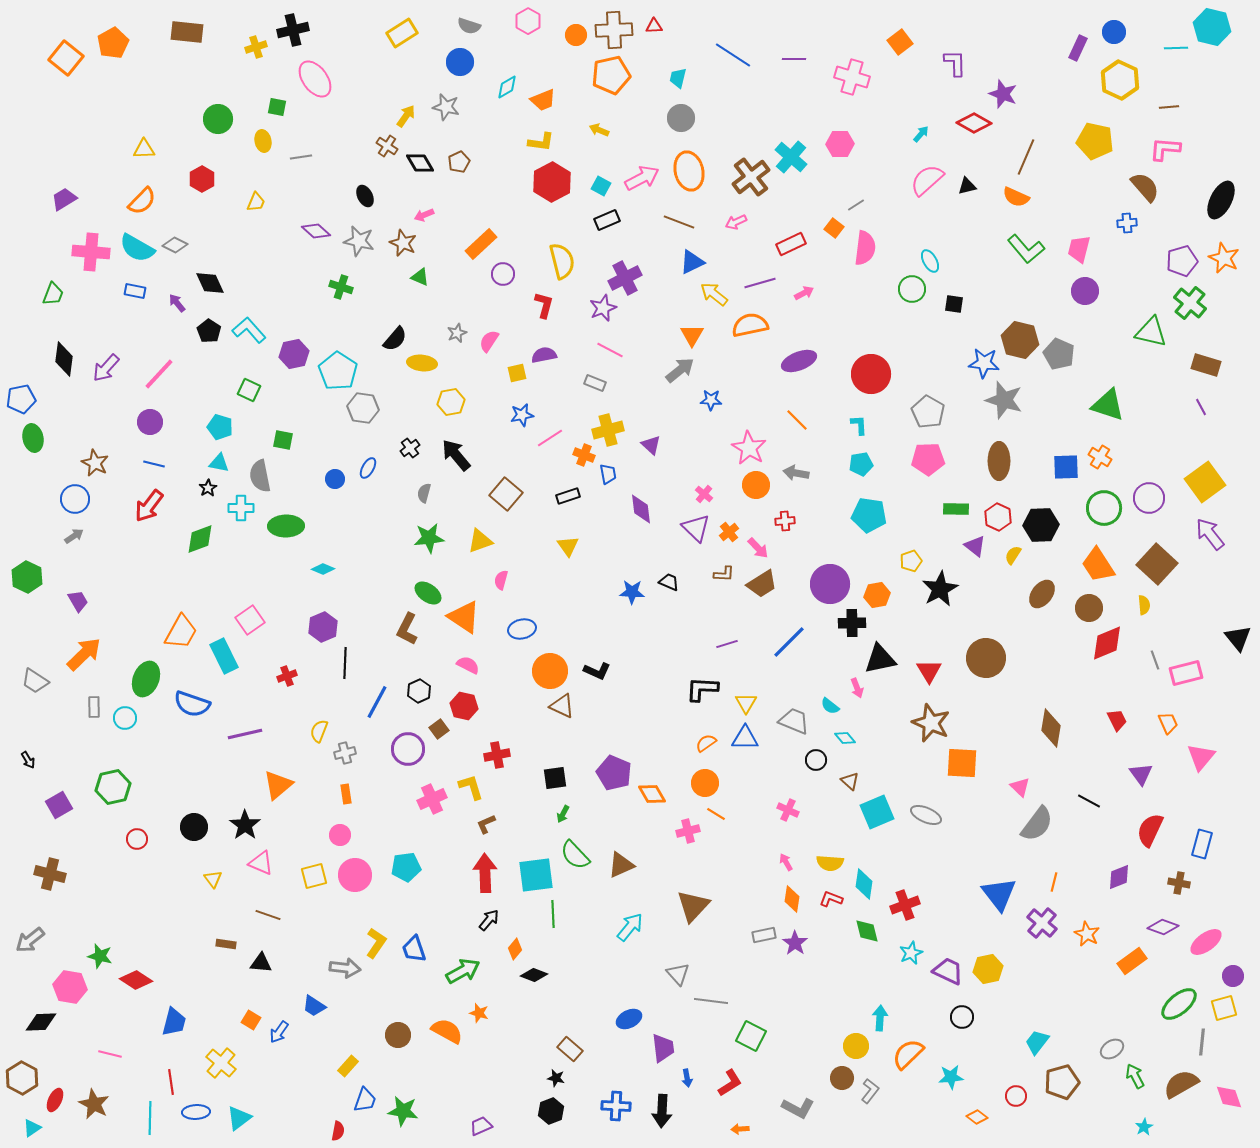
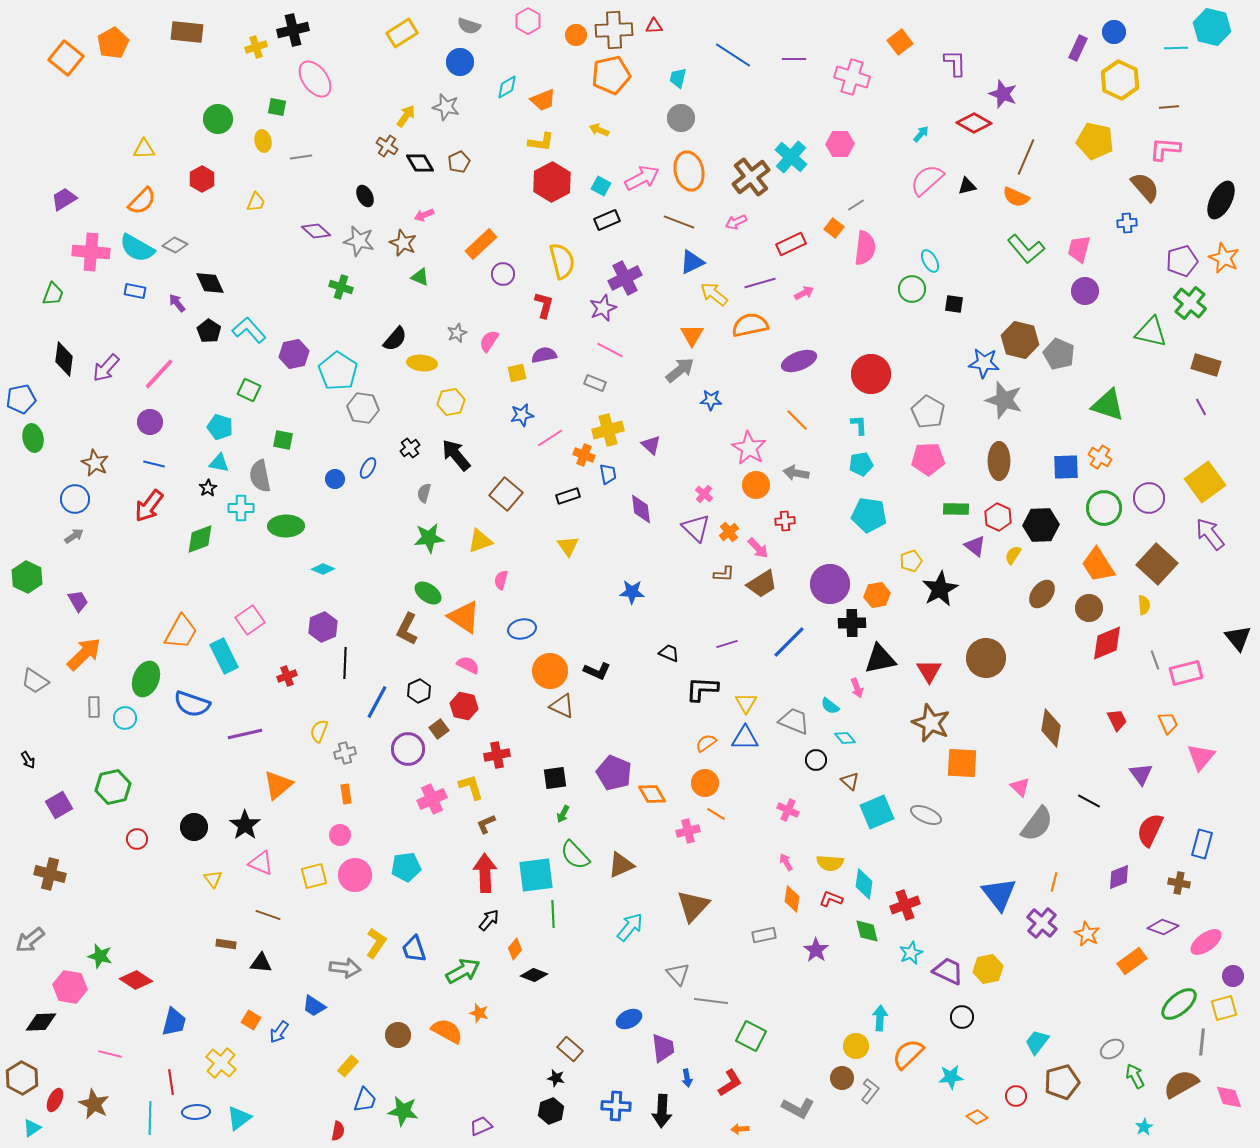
black trapezoid at (669, 582): moved 71 px down
purple star at (795, 943): moved 21 px right, 7 px down
